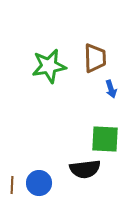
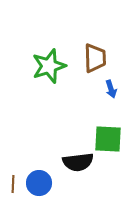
green star: rotated 8 degrees counterclockwise
green square: moved 3 px right
black semicircle: moved 7 px left, 7 px up
brown line: moved 1 px right, 1 px up
